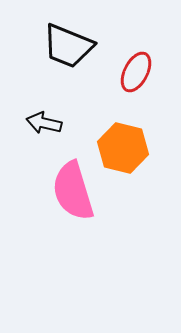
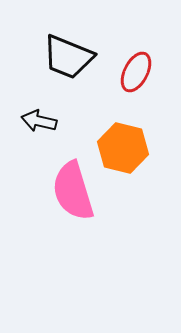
black trapezoid: moved 11 px down
black arrow: moved 5 px left, 2 px up
